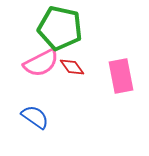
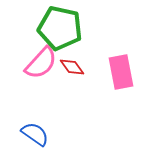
pink semicircle: rotated 21 degrees counterclockwise
pink rectangle: moved 4 px up
blue semicircle: moved 17 px down
